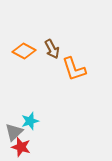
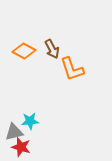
orange L-shape: moved 2 px left
cyan star: rotated 12 degrees clockwise
gray triangle: rotated 30 degrees clockwise
